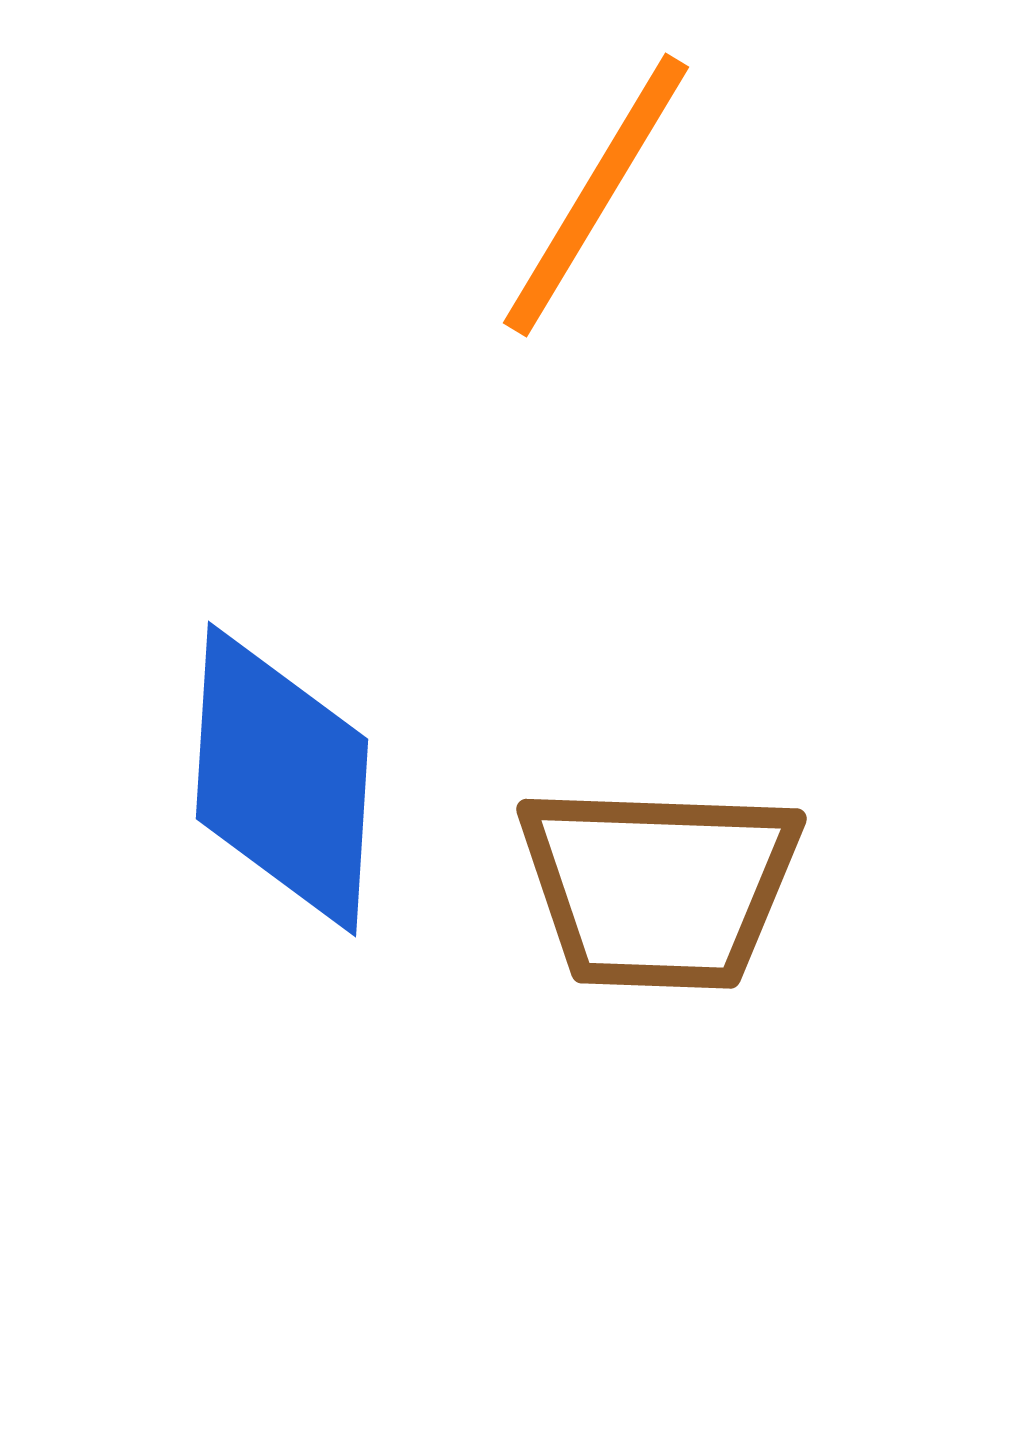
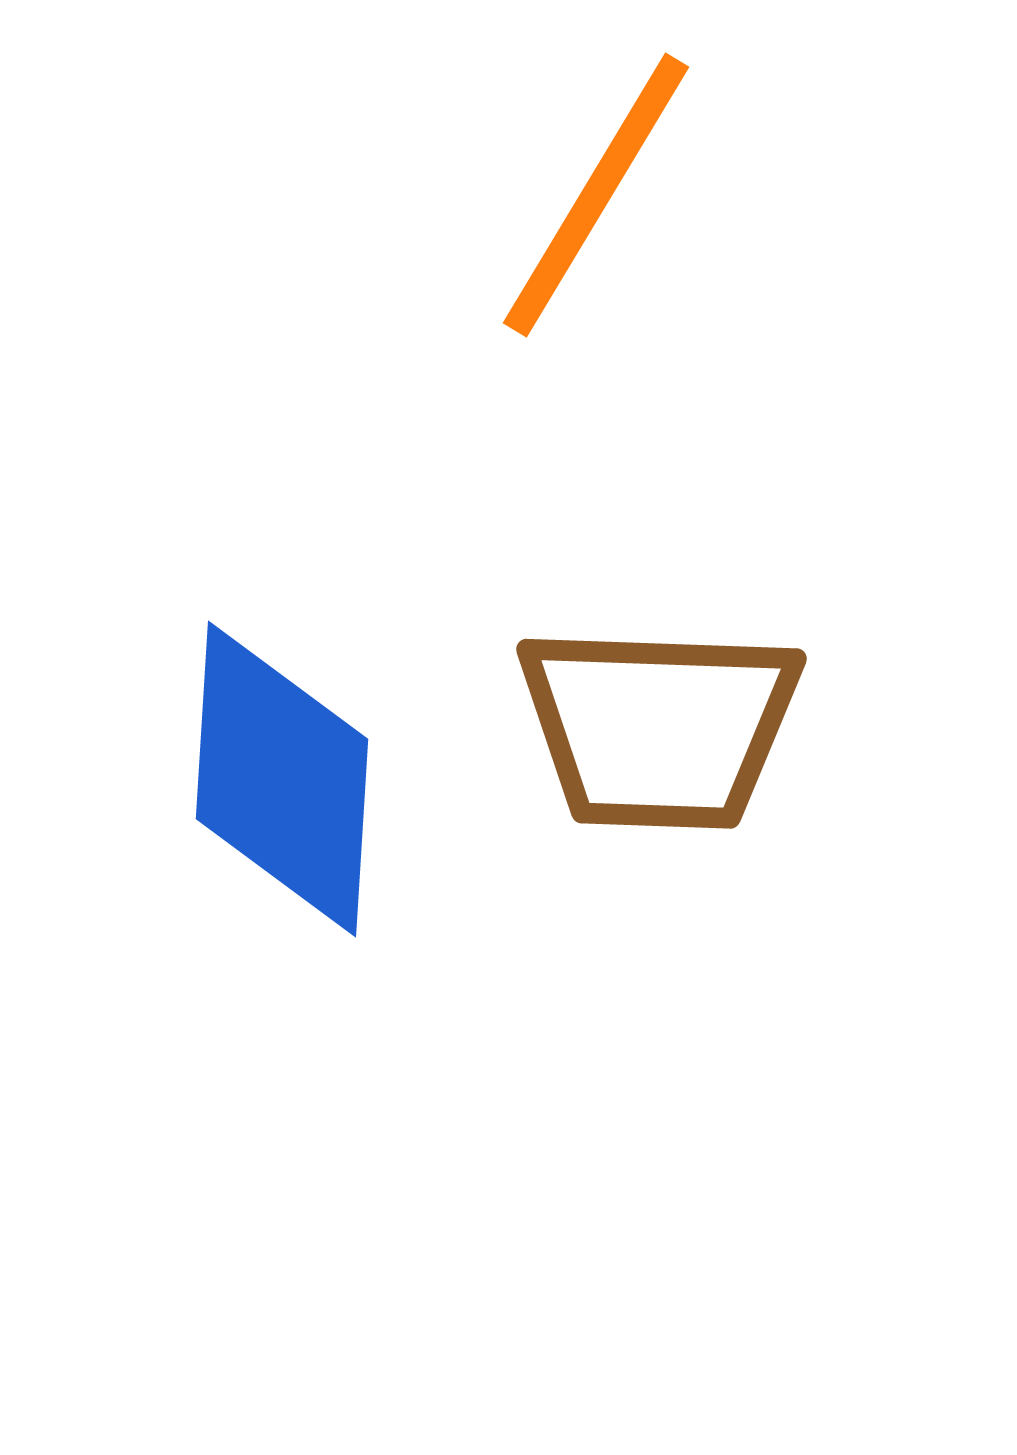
brown trapezoid: moved 160 px up
